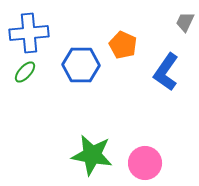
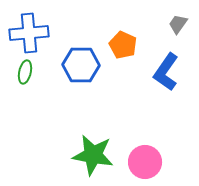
gray trapezoid: moved 7 px left, 2 px down; rotated 10 degrees clockwise
green ellipse: rotated 30 degrees counterclockwise
green star: moved 1 px right
pink circle: moved 1 px up
